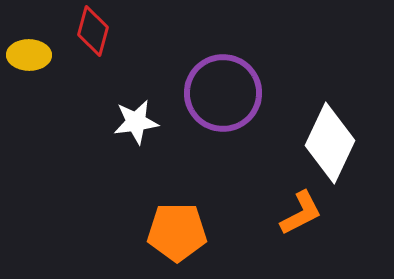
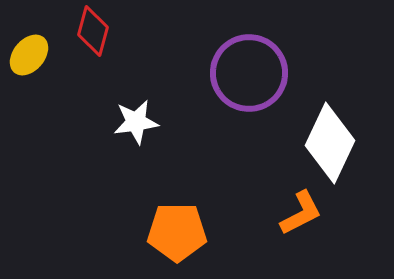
yellow ellipse: rotated 51 degrees counterclockwise
purple circle: moved 26 px right, 20 px up
